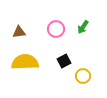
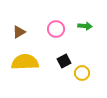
green arrow: moved 2 px right, 1 px up; rotated 120 degrees counterclockwise
brown triangle: rotated 24 degrees counterclockwise
yellow circle: moved 1 px left, 3 px up
